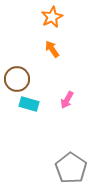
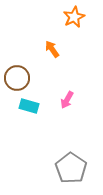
orange star: moved 22 px right
brown circle: moved 1 px up
cyan rectangle: moved 2 px down
